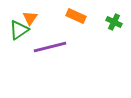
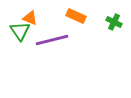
orange triangle: rotated 42 degrees counterclockwise
green triangle: moved 1 px right, 1 px down; rotated 30 degrees counterclockwise
purple line: moved 2 px right, 7 px up
